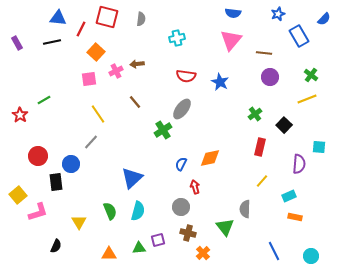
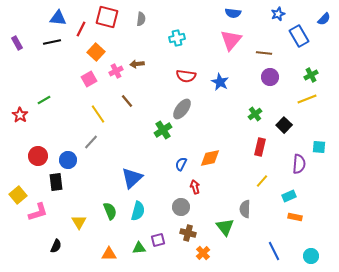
green cross at (311, 75): rotated 24 degrees clockwise
pink square at (89, 79): rotated 21 degrees counterclockwise
brown line at (135, 102): moved 8 px left, 1 px up
blue circle at (71, 164): moved 3 px left, 4 px up
